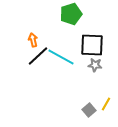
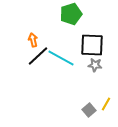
cyan line: moved 1 px down
